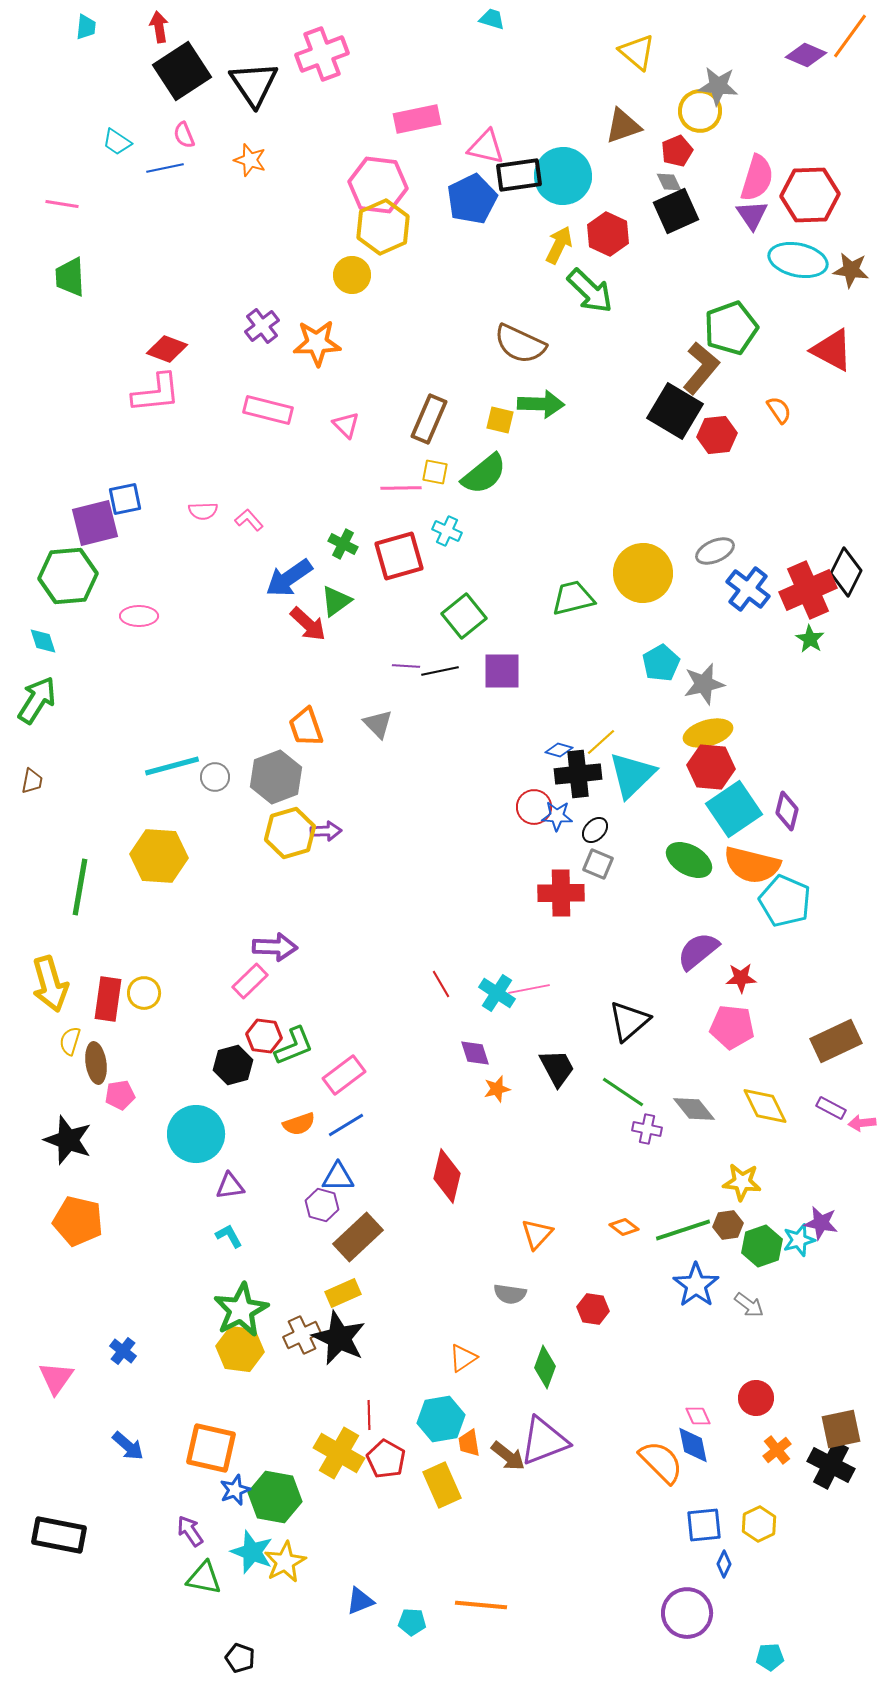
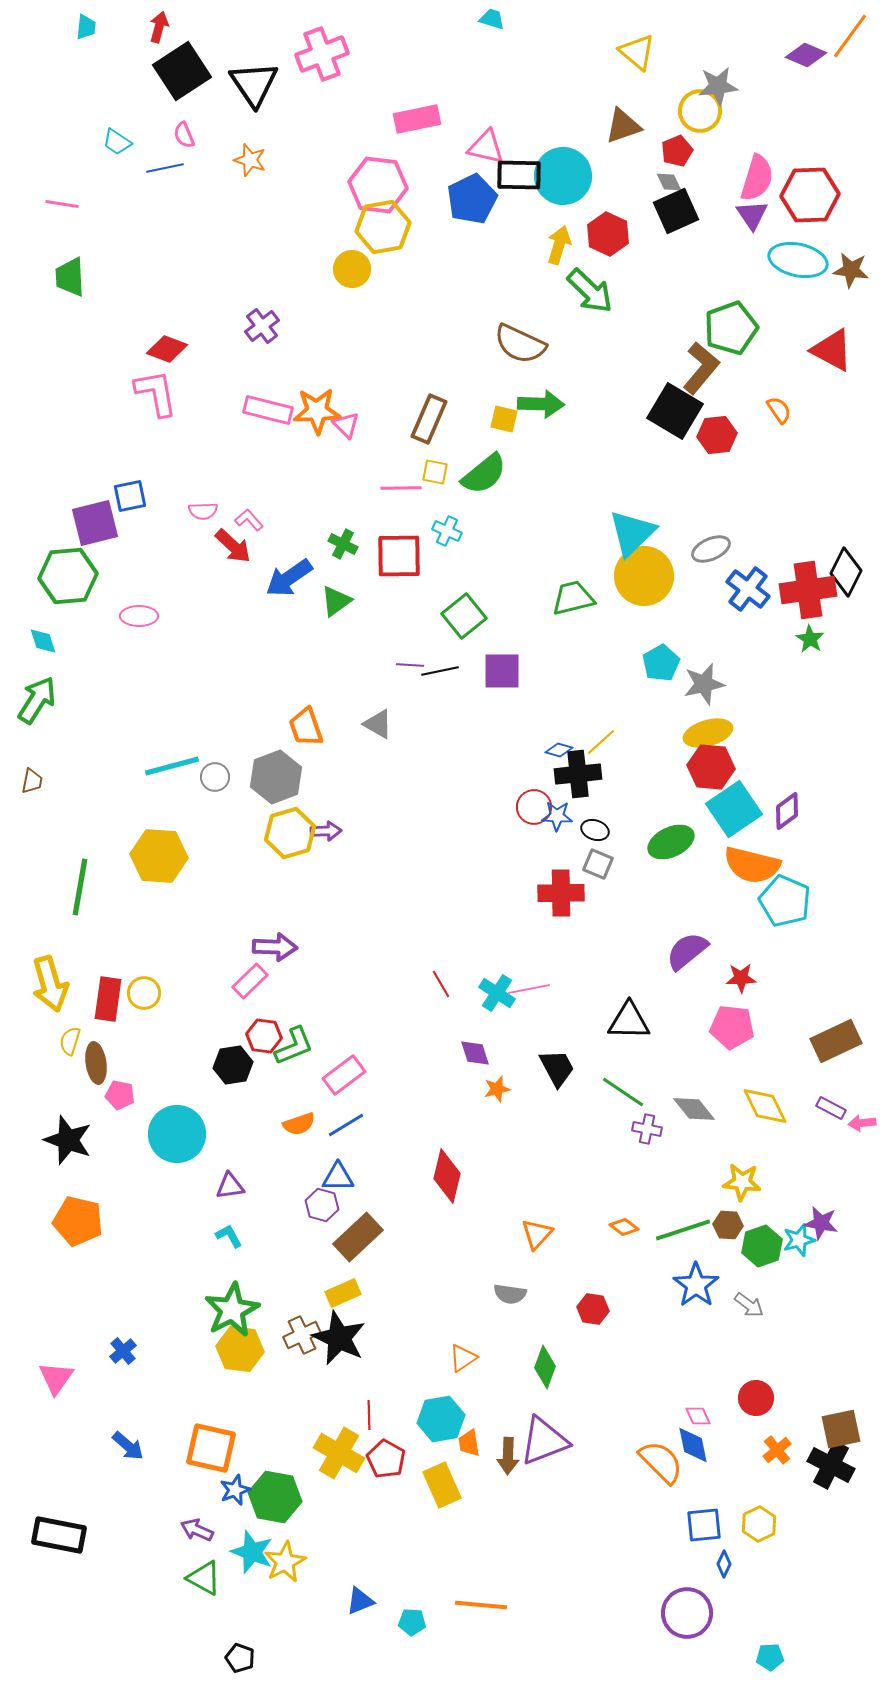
red arrow at (159, 27): rotated 24 degrees clockwise
gray star at (718, 86): rotated 12 degrees counterclockwise
black rectangle at (519, 175): rotated 9 degrees clockwise
yellow hexagon at (383, 227): rotated 14 degrees clockwise
yellow arrow at (559, 245): rotated 9 degrees counterclockwise
yellow circle at (352, 275): moved 6 px up
orange star at (317, 343): moved 68 px down
pink L-shape at (156, 393): rotated 94 degrees counterclockwise
yellow square at (500, 420): moved 4 px right, 1 px up
blue square at (125, 499): moved 5 px right, 3 px up
gray ellipse at (715, 551): moved 4 px left, 2 px up
red square at (399, 556): rotated 15 degrees clockwise
yellow circle at (643, 573): moved 1 px right, 3 px down
red cross at (808, 590): rotated 16 degrees clockwise
red arrow at (308, 624): moved 75 px left, 78 px up
purple line at (406, 666): moved 4 px right, 1 px up
gray triangle at (378, 724): rotated 16 degrees counterclockwise
cyan triangle at (632, 775): moved 242 px up
purple diamond at (787, 811): rotated 39 degrees clockwise
black ellipse at (595, 830): rotated 64 degrees clockwise
green ellipse at (689, 860): moved 18 px left, 18 px up; rotated 54 degrees counterclockwise
purple semicircle at (698, 951): moved 11 px left
black triangle at (629, 1021): rotated 42 degrees clockwise
black hexagon at (233, 1065): rotated 6 degrees clockwise
pink pentagon at (120, 1095): rotated 20 degrees clockwise
cyan circle at (196, 1134): moved 19 px left
brown hexagon at (728, 1225): rotated 12 degrees clockwise
green star at (241, 1310): moved 9 px left
blue cross at (123, 1351): rotated 12 degrees clockwise
brown arrow at (508, 1456): rotated 54 degrees clockwise
purple arrow at (190, 1531): moved 7 px right, 1 px up; rotated 32 degrees counterclockwise
green triangle at (204, 1578): rotated 18 degrees clockwise
